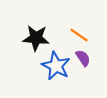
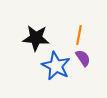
orange line: rotated 66 degrees clockwise
